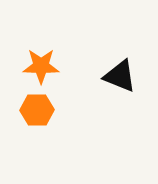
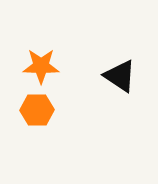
black triangle: rotated 12 degrees clockwise
